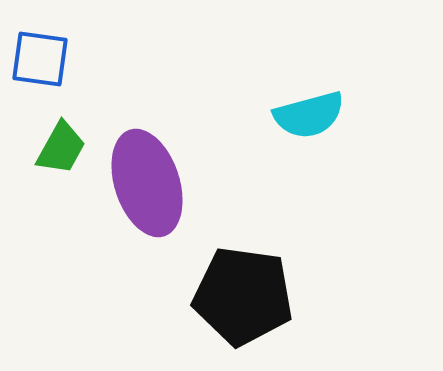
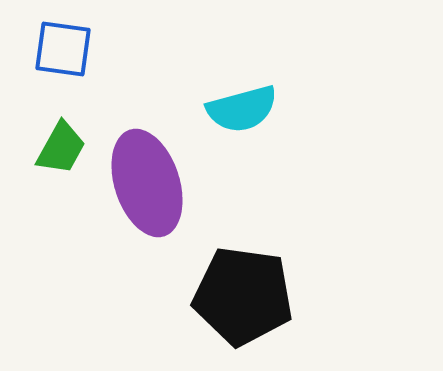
blue square: moved 23 px right, 10 px up
cyan semicircle: moved 67 px left, 6 px up
